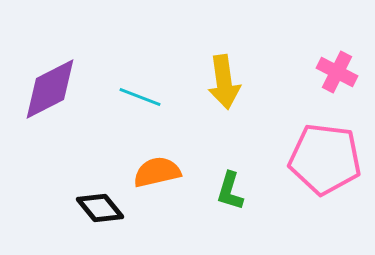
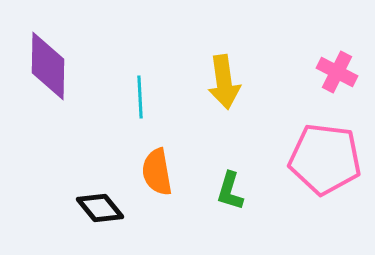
purple diamond: moved 2 px left, 23 px up; rotated 62 degrees counterclockwise
cyan line: rotated 66 degrees clockwise
orange semicircle: rotated 87 degrees counterclockwise
